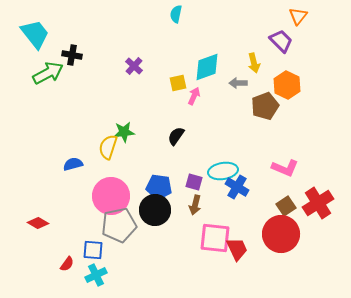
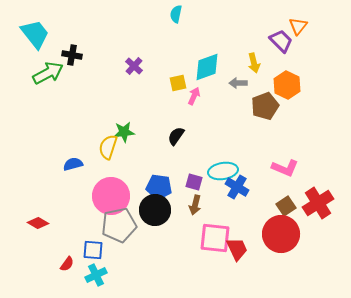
orange triangle: moved 10 px down
